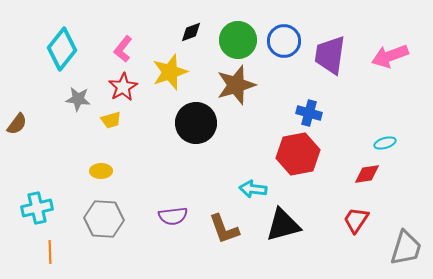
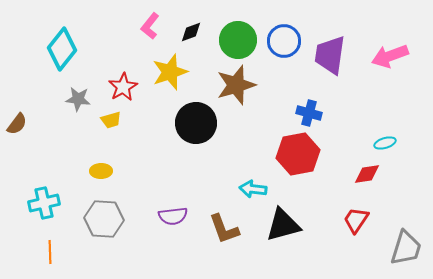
pink L-shape: moved 27 px right, 23 px up
cyan cross: moved 7 px right, 5 px up
